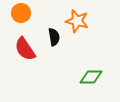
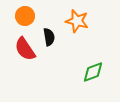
orange circle: moved 4 px right, 3 px down
black semicircle: moved 5 px left
green diamond: moved 2 px right, 5 px up; rotated 20 degrees counterclockwise
